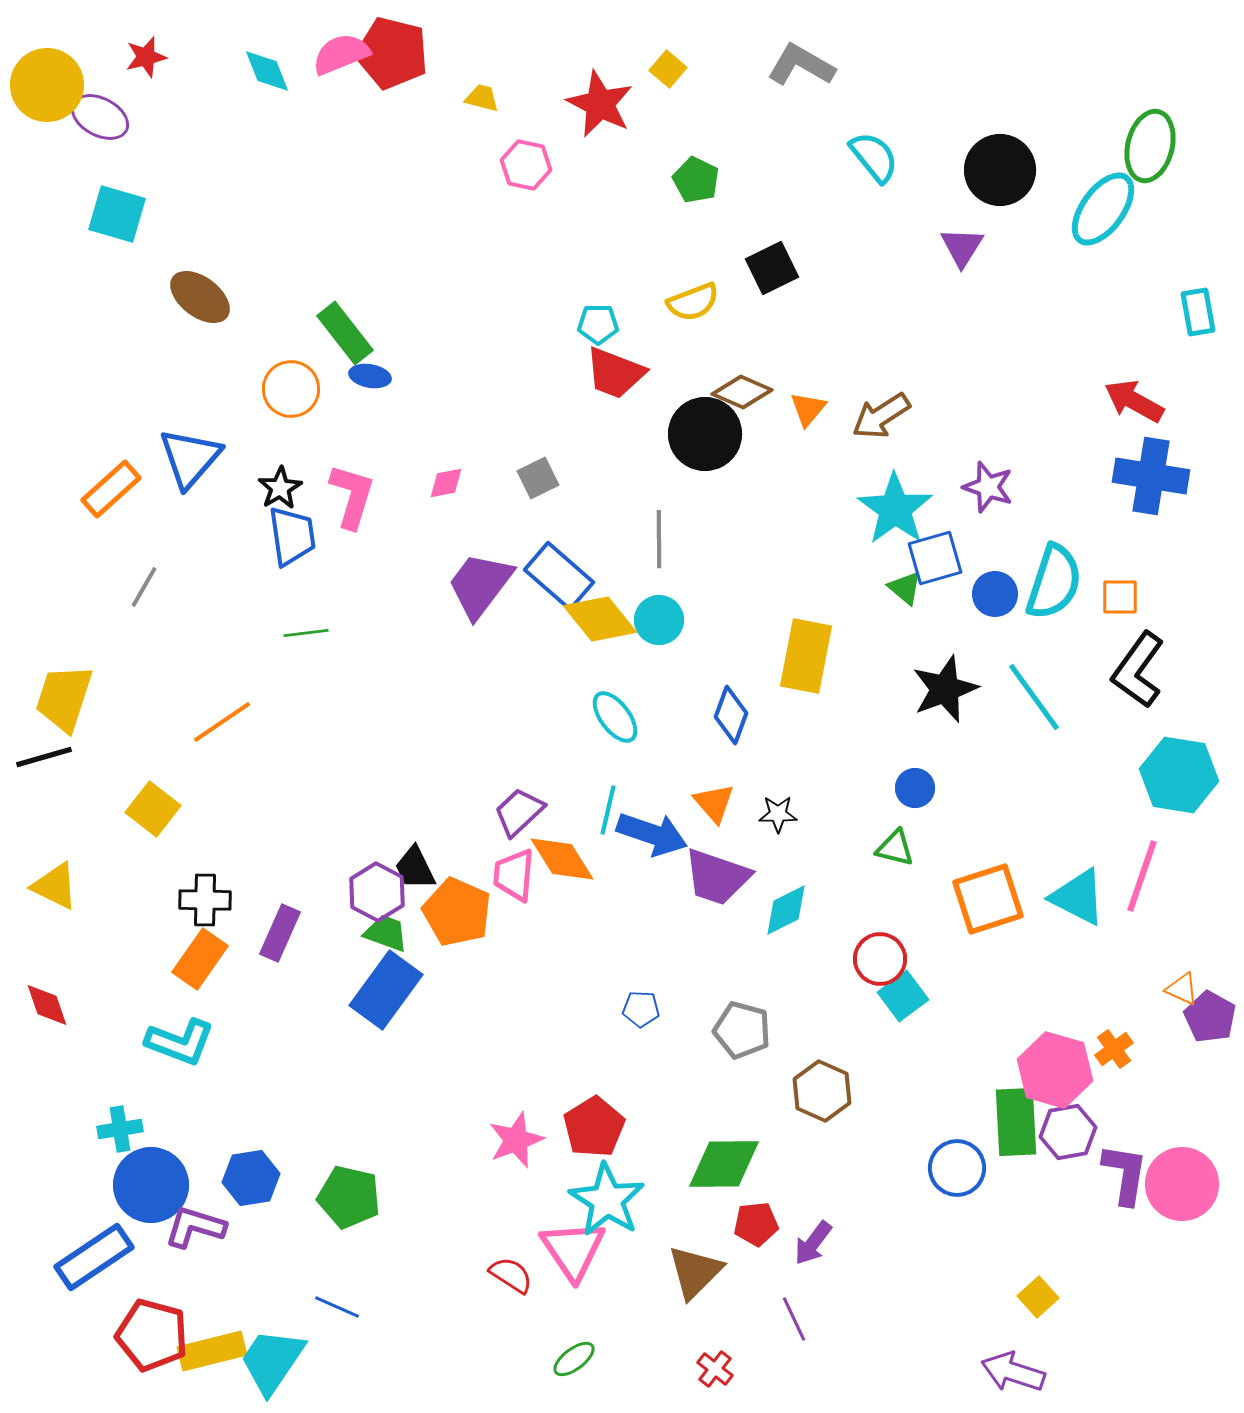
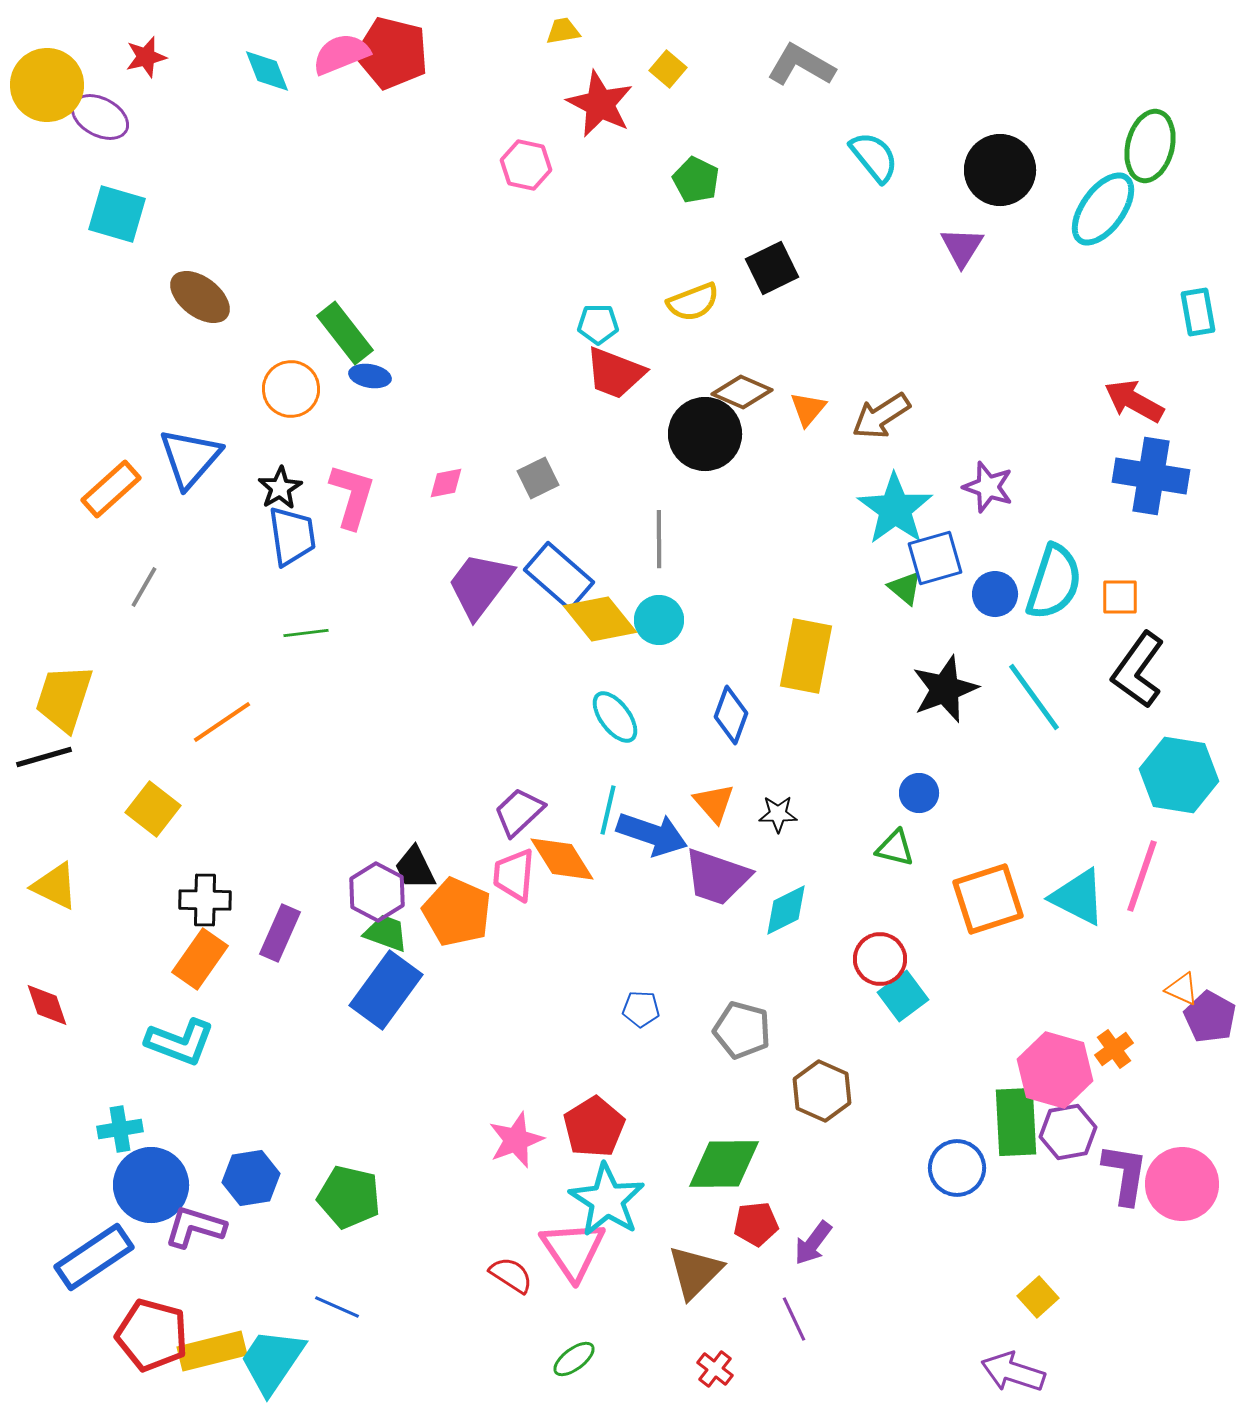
yellow trapezoid at (482, 98): moved 81 px right, 67 px up; rotated 24 degrees counterclockwise
blue circle at (915, 788): moved 4 px right, 5 px down
